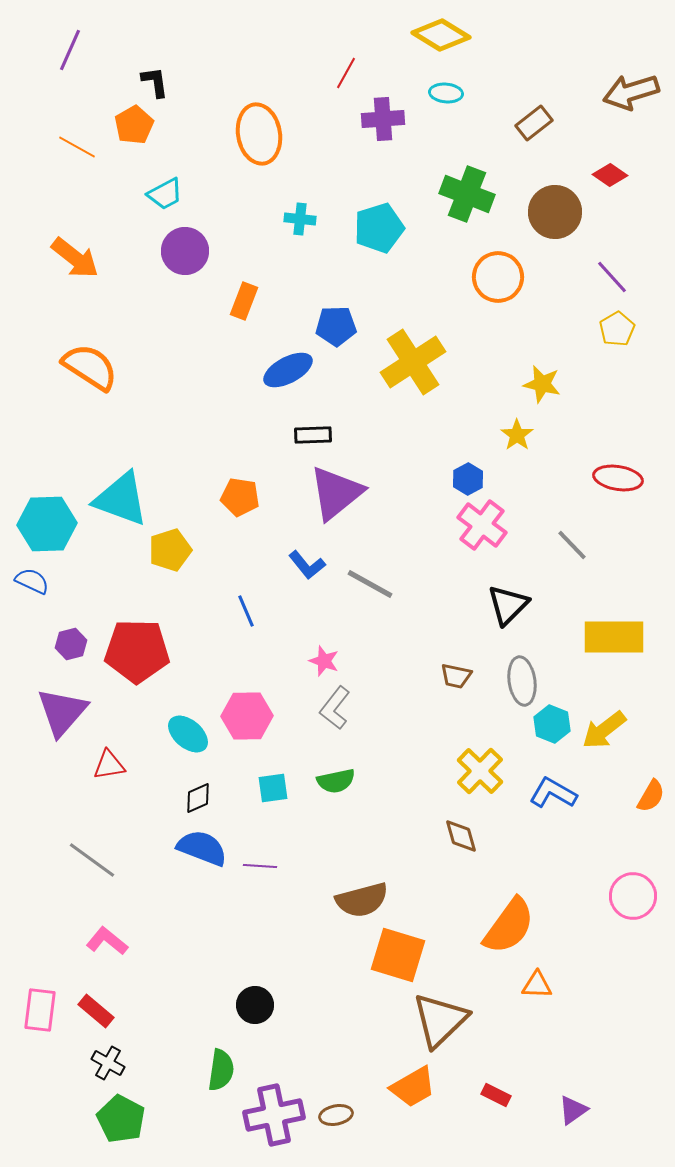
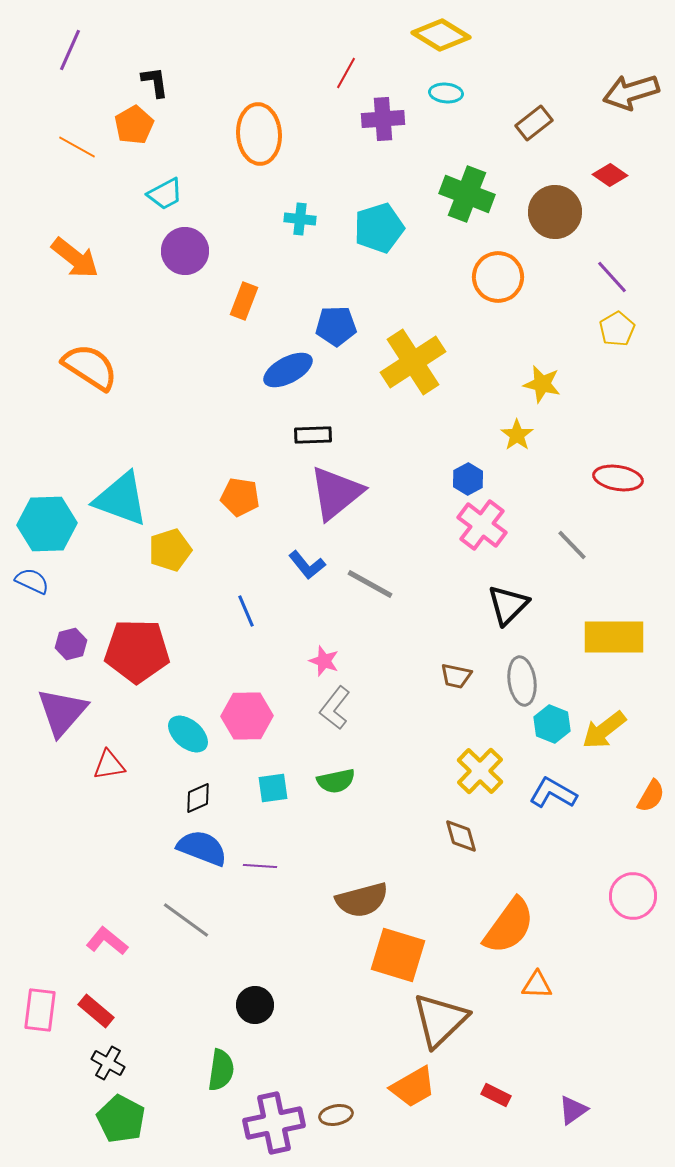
orange ellipse at (259, 134): rotated 6 degrees clockwise
gray line at (92, 860): moved 94 px right, 60 px down
purple cross at (274, 1115): moved 8 px down
